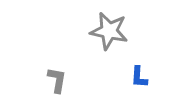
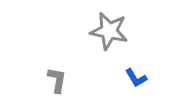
blue L-shape: moved 3 px left, 1 px down; rotated 35 degrees counterclockwise
